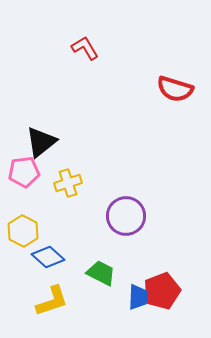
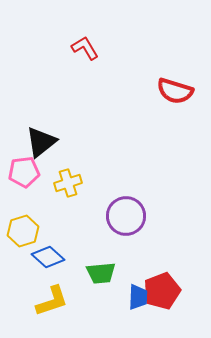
red semicircle: moved 2 px down
yellow hexagon: rotated 16 degrees clockwise
green trapezoid: rotated 148 degrees clockwise
